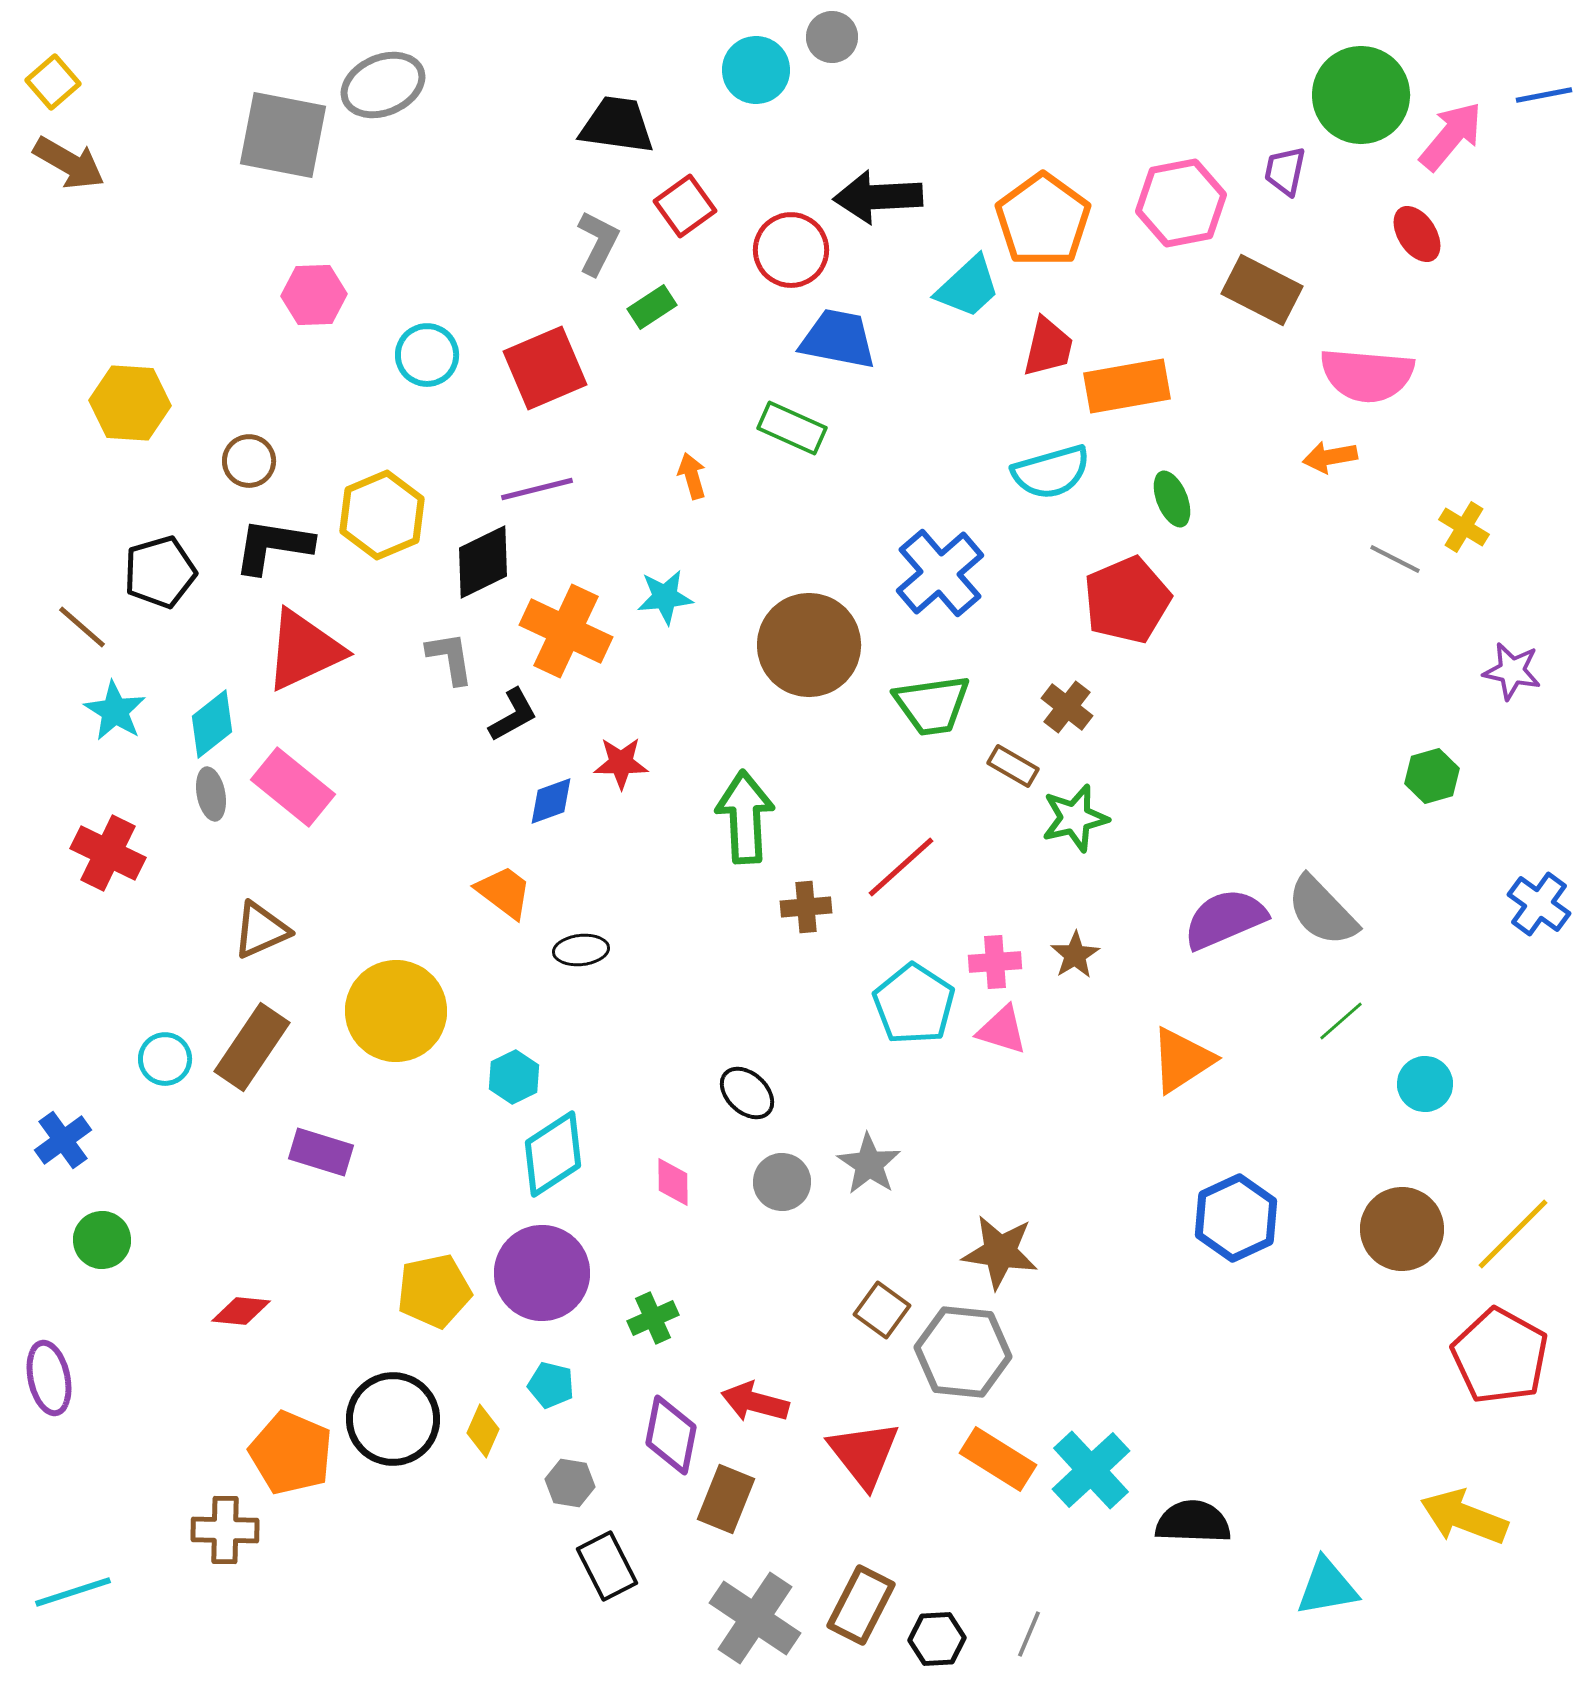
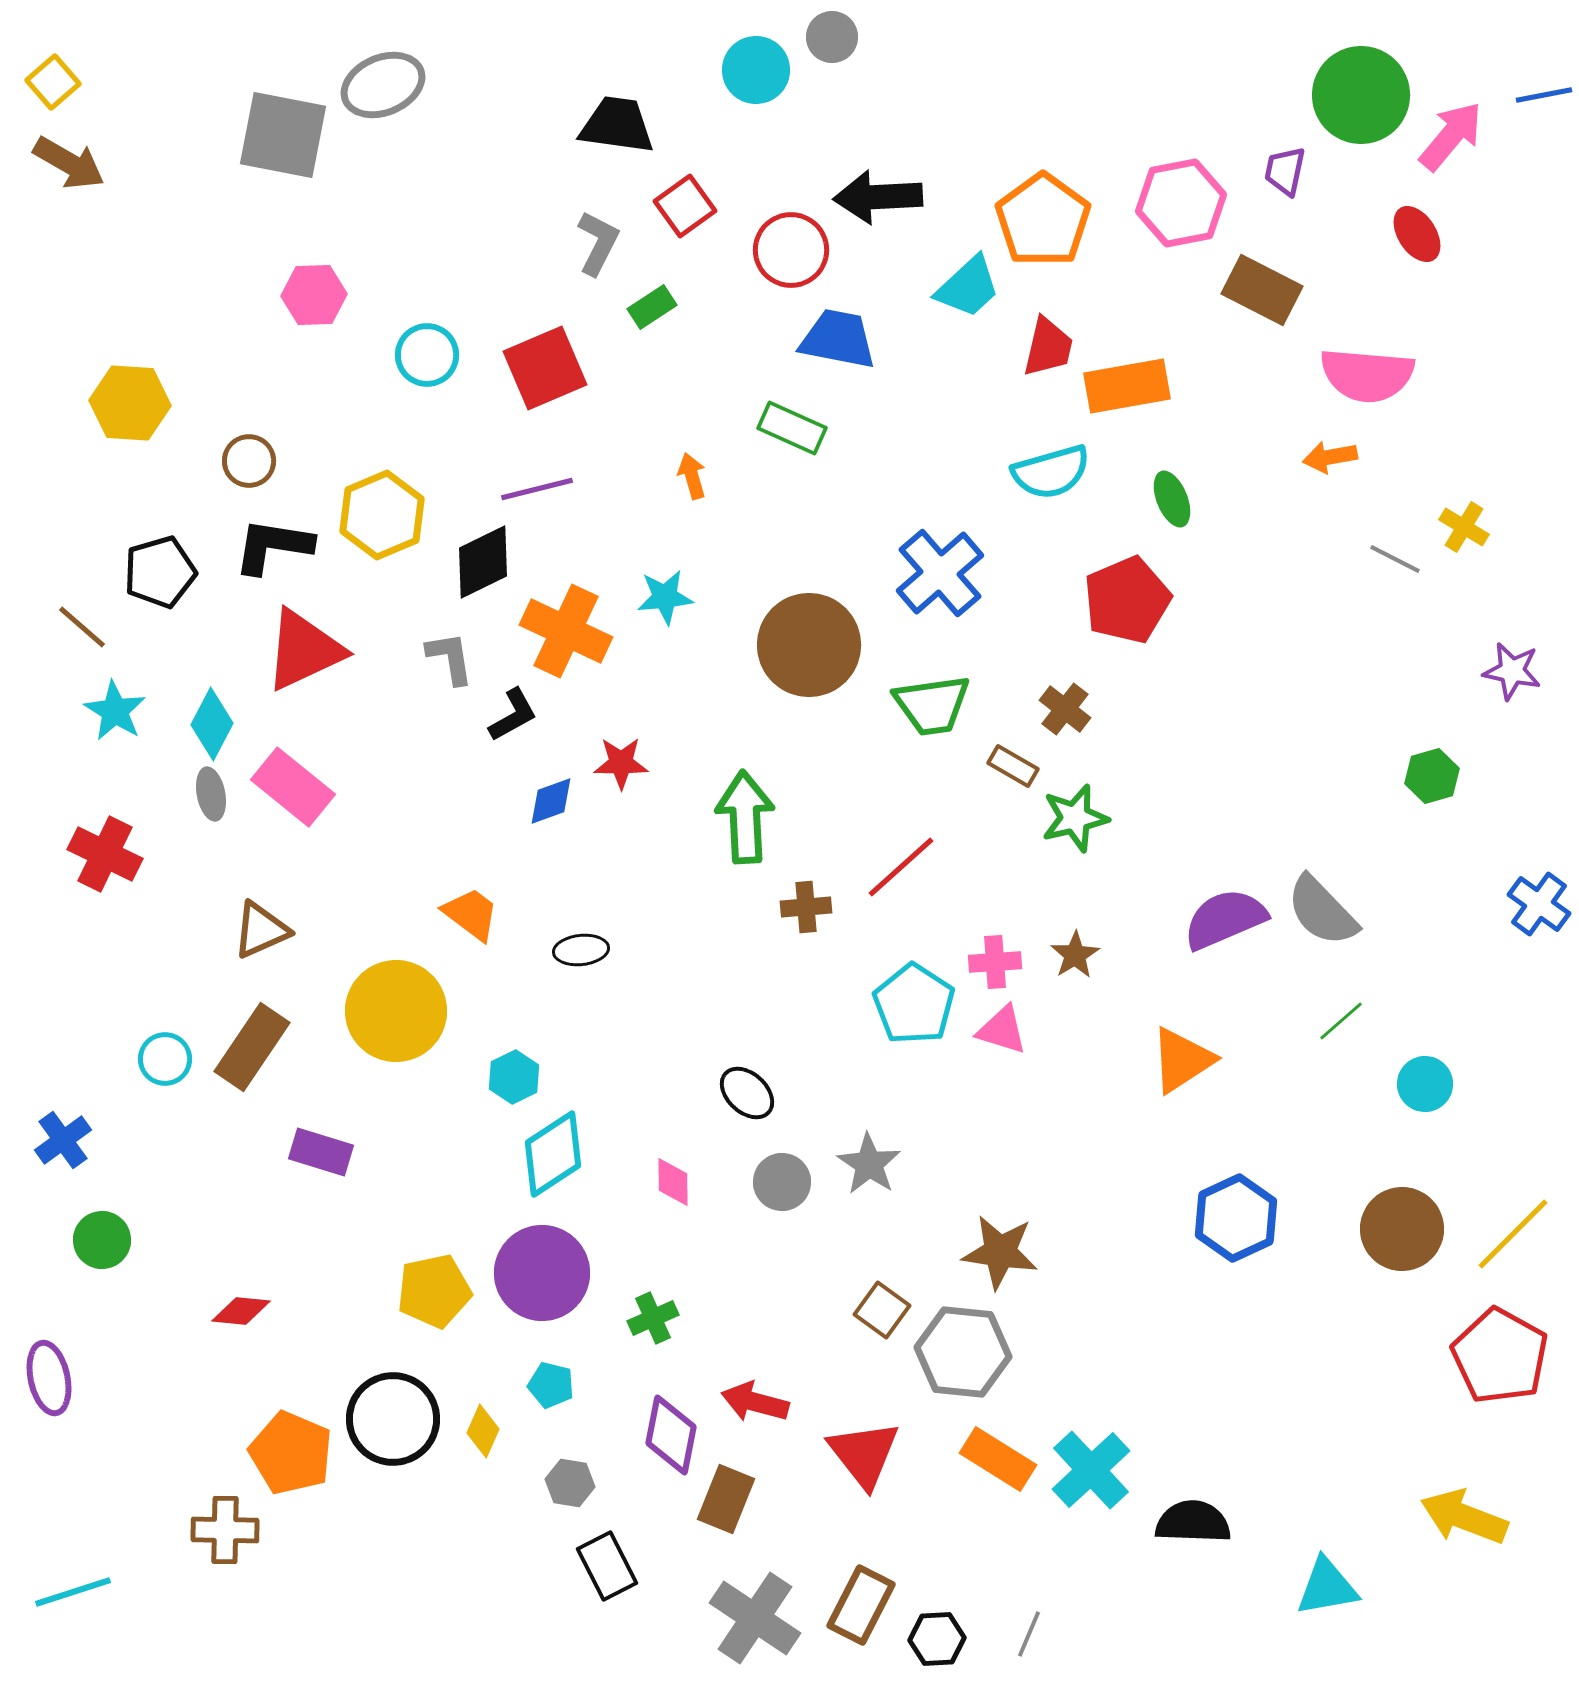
brown cross at (1067, 707): moved 2 px left, 2 px down
cyan diamond at (212, 724): rotated 24 degrees counterclockwise
red cross at (108, 853): moved 3 px left, 1 px down
orange trapezoid at (504, 892): moved 33 px left, 22 px down
